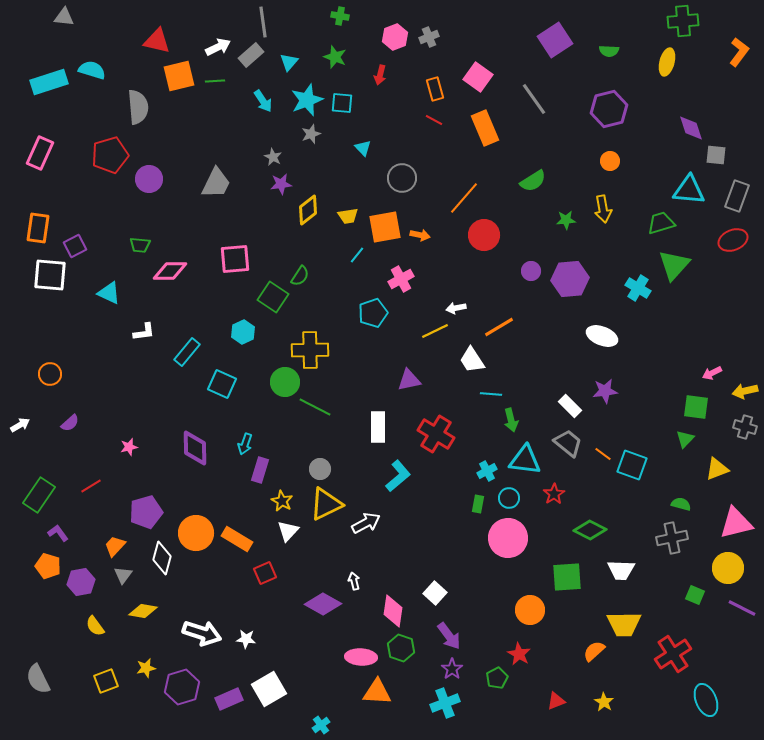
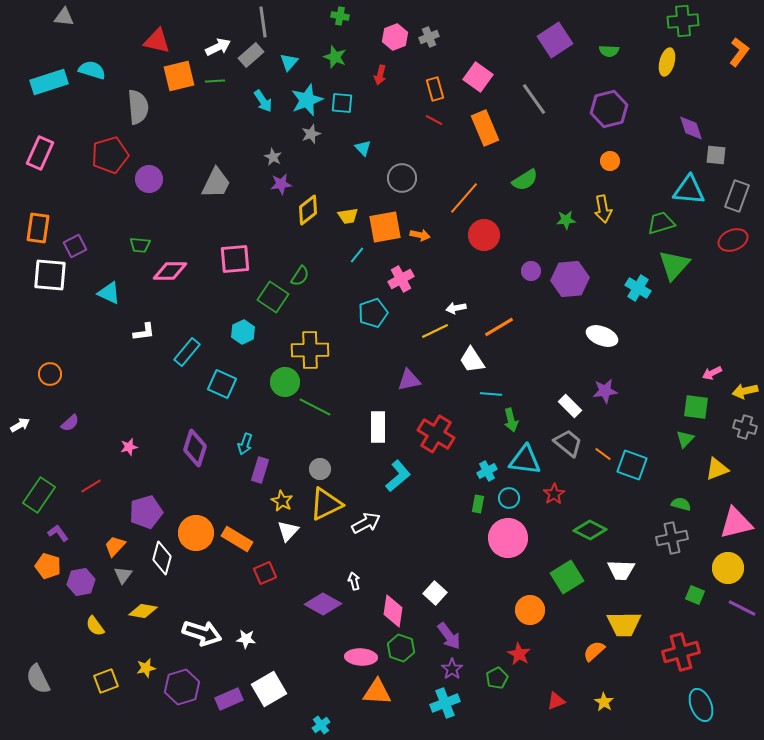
green semicircle at (533, 181): moved 8 px left, 1 px up
purple diamond at (195, 448): rotated 18 degrees clockwise
green square at (567, 577): rotated 28 degrees counterclockwise
red cross at (673, 654): moved 8 px right, 2 px up; rotated 18 degrees clockwise
cyan ellipse at (706, 700): moved 5 px left, 5 px down
